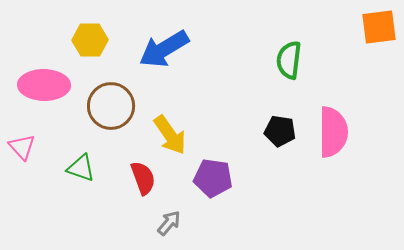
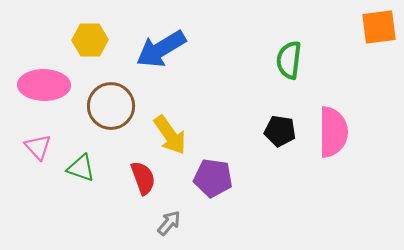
blue arrow: moved 3 px left
pink triangle: moved 16 px right
